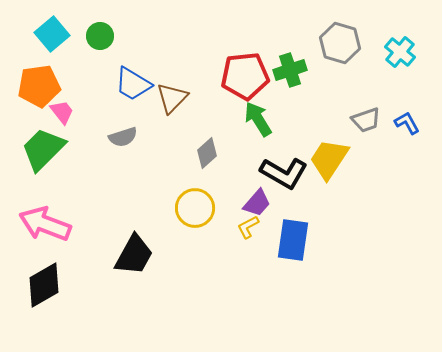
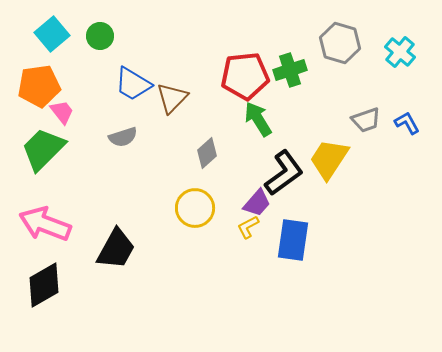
black L-shape: rotated 66 degrees counterclockwise
black trapezoid: moved 18 px left, 6 px up
